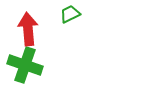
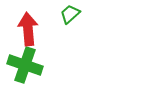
green trapezoid: rotated 15 degrees counterclockwise
